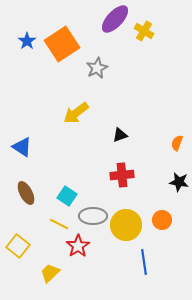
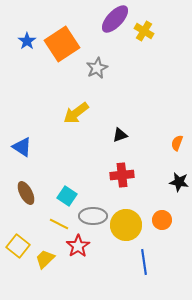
yellow trapezoid: moved 5 px left, 14 px up
